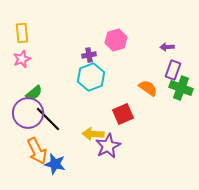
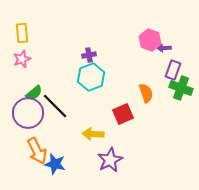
pink hexagon: moved 34 px right; rotated 25 degrees counterclockwise
purple arrow: moved 3 px left, 1 px down
orange semicircle: moved 2 px left, 5 px down; rotated 36 degrees clockwise
black line: moved 7 px right, 13 px up
purple star: moved 2 px right, 14 px down
